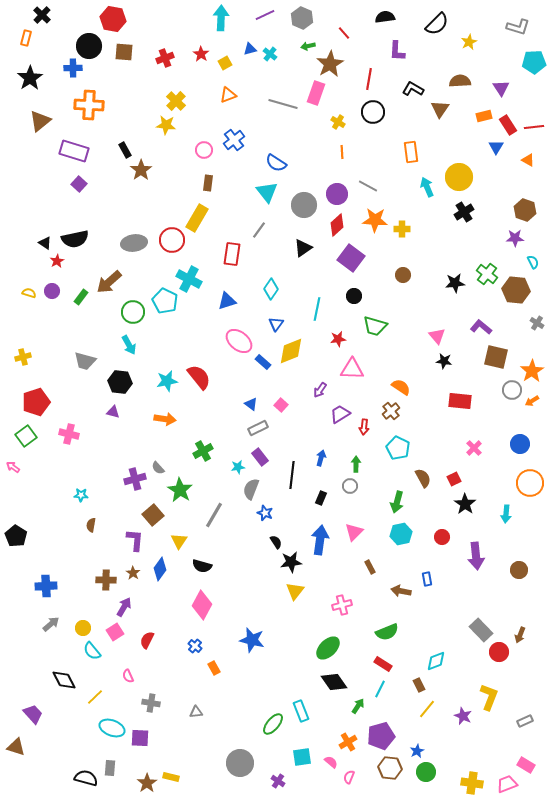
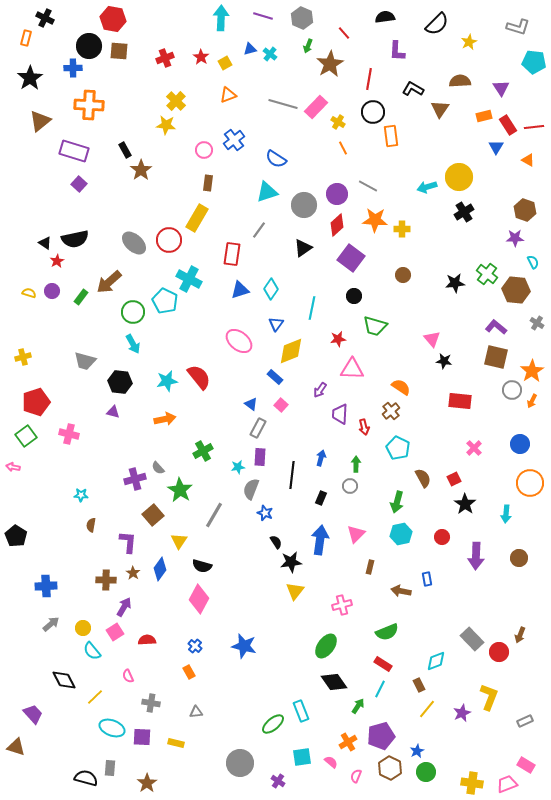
black cross at (42, 15): moved 3 px right, 3 px down; rotated 18 degrees counterclockwise
purple line at (265, 15): moved 2 px left, 1 px down; rotated 42 degrees clockwise
green arrow at (308, 46): rotated 56 degrees counterclockwise
brown square at (124, 52): moved 5 px left, 1 px up
red star at (201, 54): moved 3 px down
cyan pentagon at (534, 62): rotated 10 degrees clockwise
pink rectangle at (316, 93): moved 14 px down; rotated 25 degrees clockwise
orange line at (342, 152): moved 1 px right, 4 px up; rotated 24 degrees counterclockwise
orange rectangle at (411, 152): moved 20 px left, 16 px up
blue semicircle at (276, 163): moved 4 px up
cyan arrow at (427, 187): rotated 84 degrees counterclockwise
cyan triangle at (267, 192): rotated 50 degrees clockwise
red circle at (172, 240): moved 3 px left
gray ellipse at (134, 243): rotated 50 degrees clockwise
blue triangle at (227, 301): moved 13 px right, 11 px up
cyan line at (317, 309): moved 5 px left, 1 px up
purple L-shape at (481, 327): moved 15 px right
pink triangle at (437, 336): moved 5 px left, 3 px down
cyan arrow at (129, 345): moved 4 px right, 1 px up
blue rectangle at (263, 362): moved 12 px right, 15 px down
orange arrow at (532, 401): rotated 32 degrees counterclockwise
purple trapezoid at (340, 414): rotated 55 degrees counterclockwise
orange arrow at (165, 419): rotated 20 degrees counterclockwise
red arrow at (364, 427): rotated 21 degrees counterclockwise
gray rectangle at (258, 428): rotated 36 degrees counterclockwise
purple rectangle at (260, 457): rotated 42 degrees clockwise
pink arrow at (13, 467): rotated 24 degrees counterclockwise
pink triangle at (354, 532): moved 2 px right, 2 px down
purple L-shape at (135, 540): moved 7 px left, 2 px down
purple arrow at (476, 556): rotated 8 degrees clockwise
brown rectangle at (370, 567): rotated 40 degrees clockwise
brown circle at (519, 570): moved 12 px up
pink diamond at (202, 605): moved 3 px left, 6 px up
gray rectangle at (481, 630): moved 9 px left, 9 px down
red semicircle at (147, 640): rotated 60 degrees clockwise
blue star at (252, 640): moved 8 px left, 6 px down
green ellipse at (328, 648): moved 2 px left, 2 px up; rotated 10 degrees counterclockwise
orange rectangle at (214, 668): moved 25 px left, 4 px down
purple star at (463, 716): moved 1 px left, 3 px up; rotated 24 degrees clockwise
green ellipse at (273, 724): rotated 10 degrees clockwise
purple square at (140, 738): moved 2 px right, 1 px up
brown hexagon at (390, 768): rotated 20 degrees clockwise
yellow rectangle at (171, 777): moved 5 px right, 34 px up
pink semicircle at (349, 777): moved 7 px right, 1 px up
